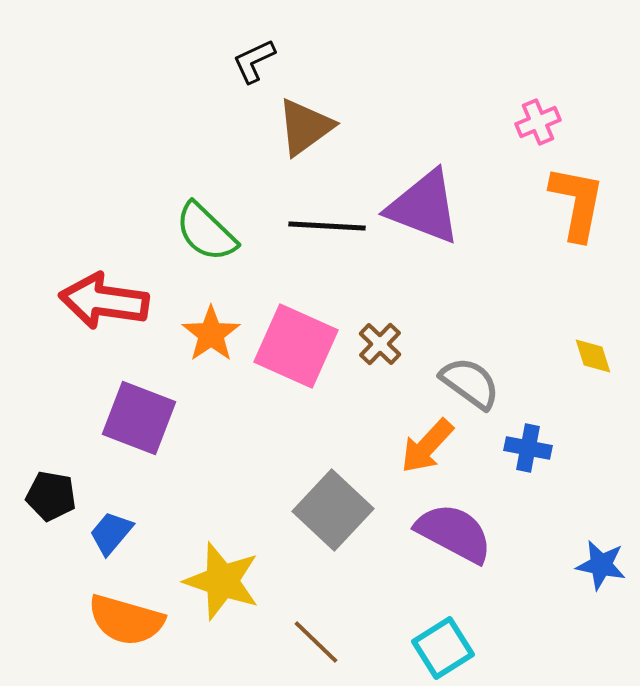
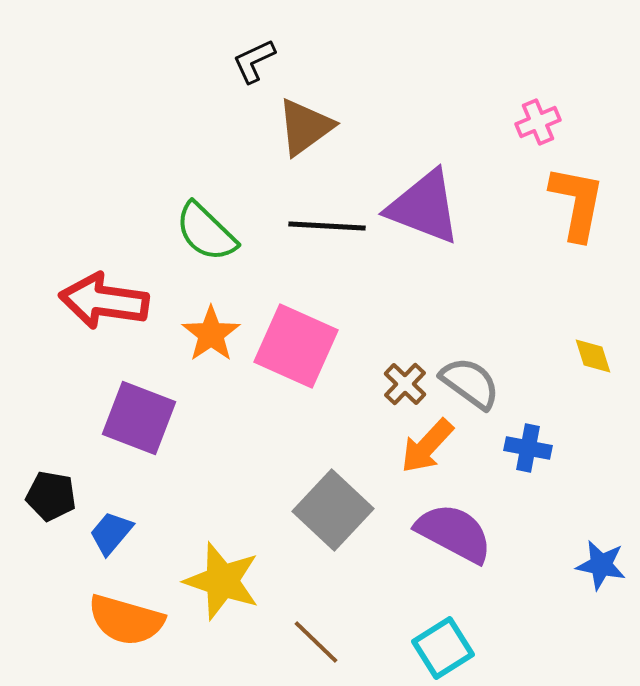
brown cross: moved 25 px right, 40 px down
